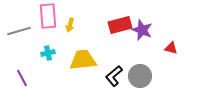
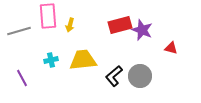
cyan cross: moved 3 px right, 7 px down
